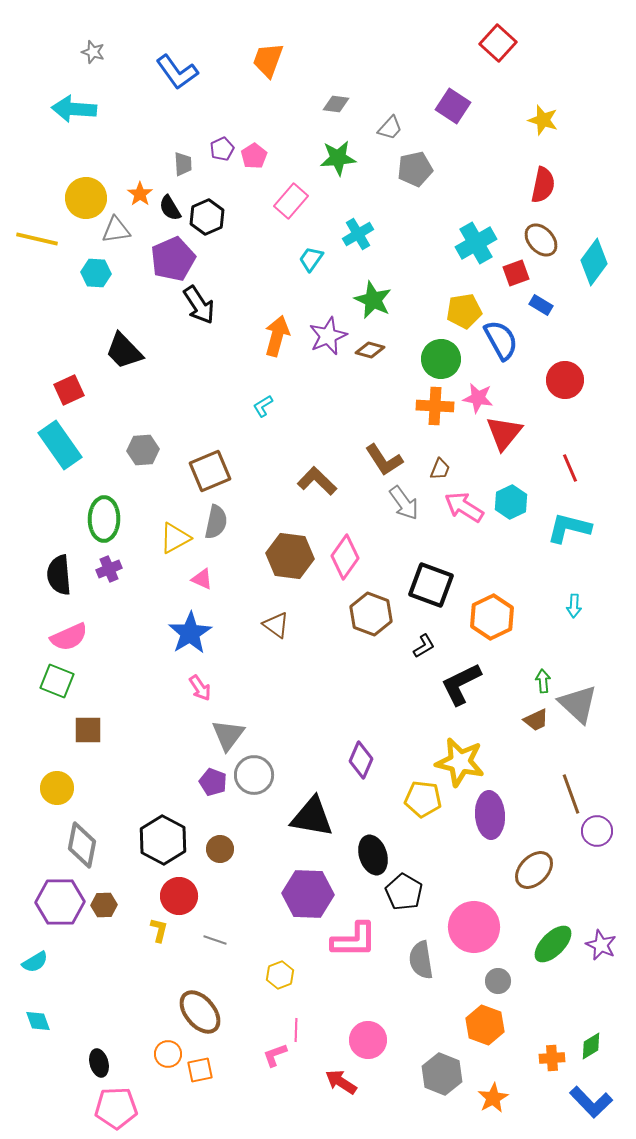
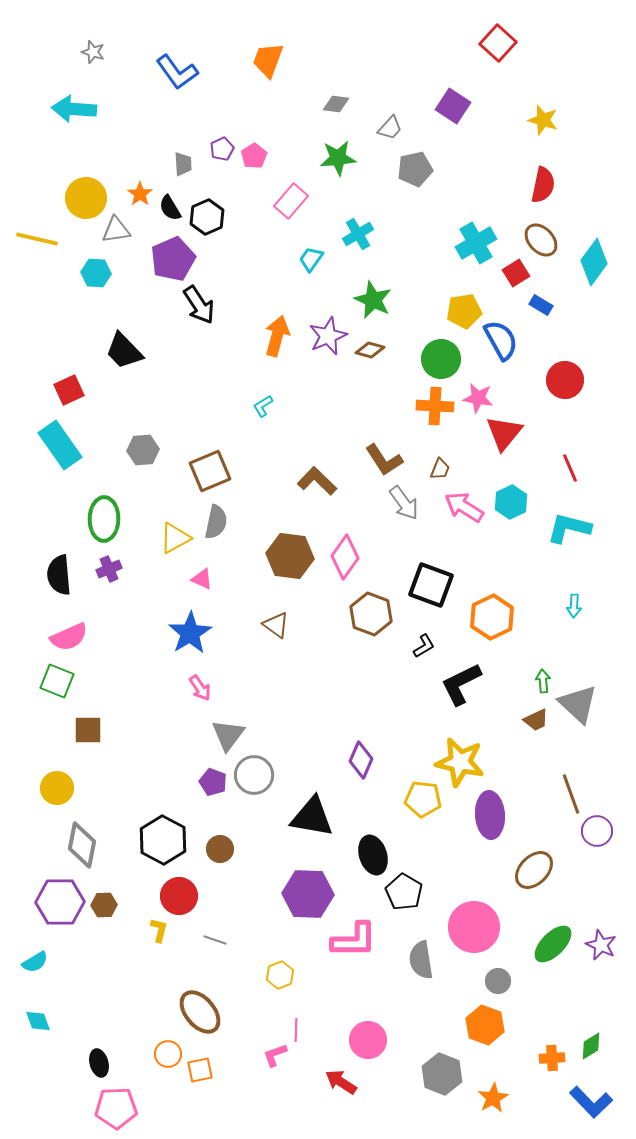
red square at (516, 273): rotated 12 degrees counterclockwise
